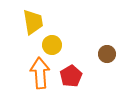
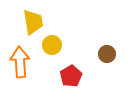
orange arrow: moved 20 px left, 11 px up
